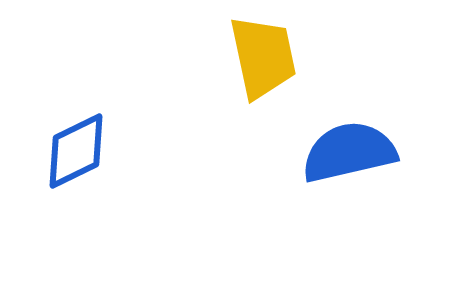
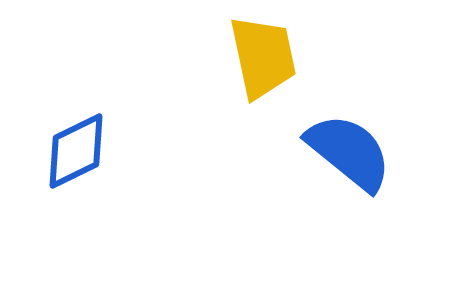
blue semicircle: rotated 52 degrees clockwise
